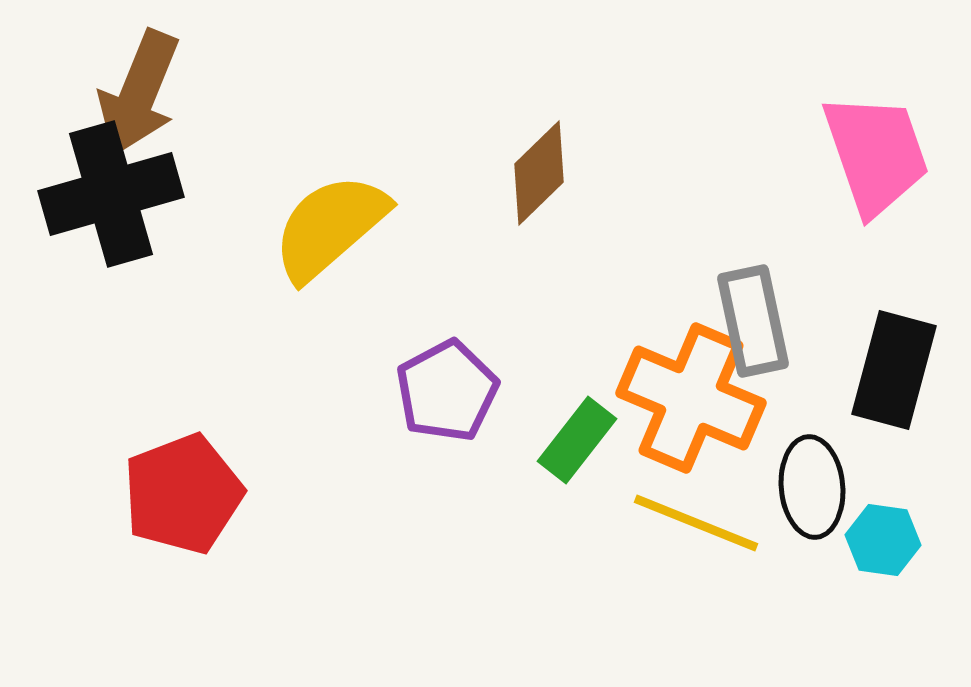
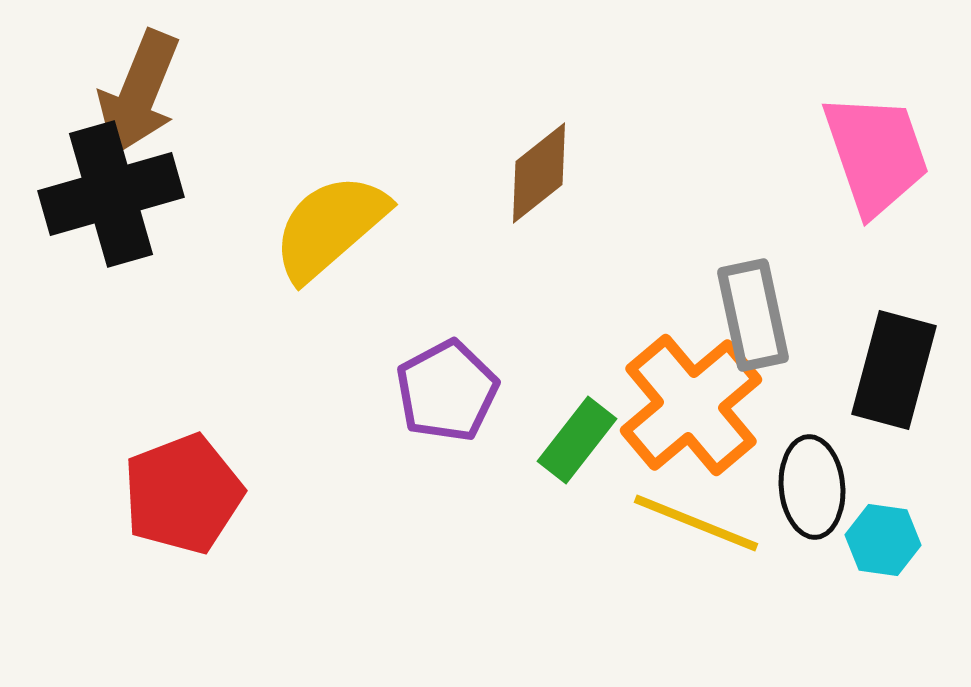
brown diamond: rotated 6 degrees clockwise
gray rectangle: moved 6 px up
orange cross: moved 7 px down; rotated 27 degrees clockwise
